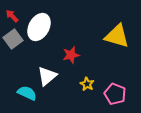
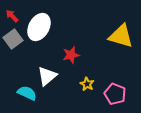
yellow triangle: moved 4 px right
